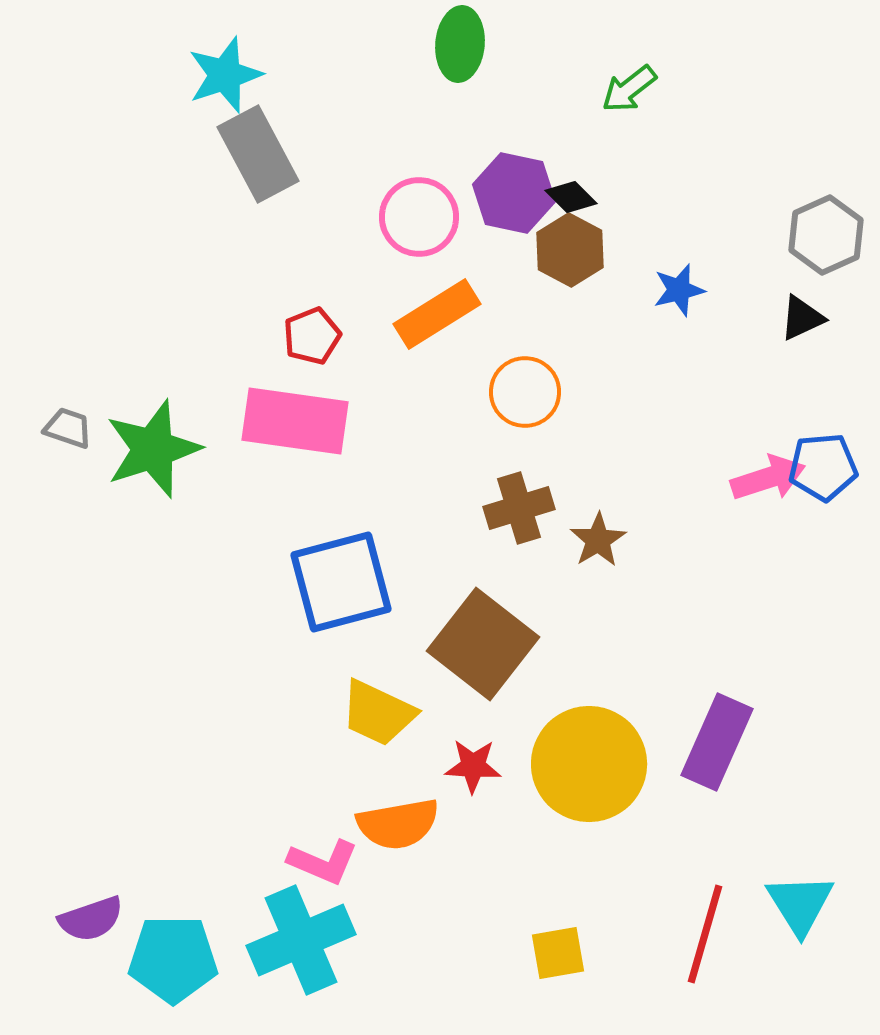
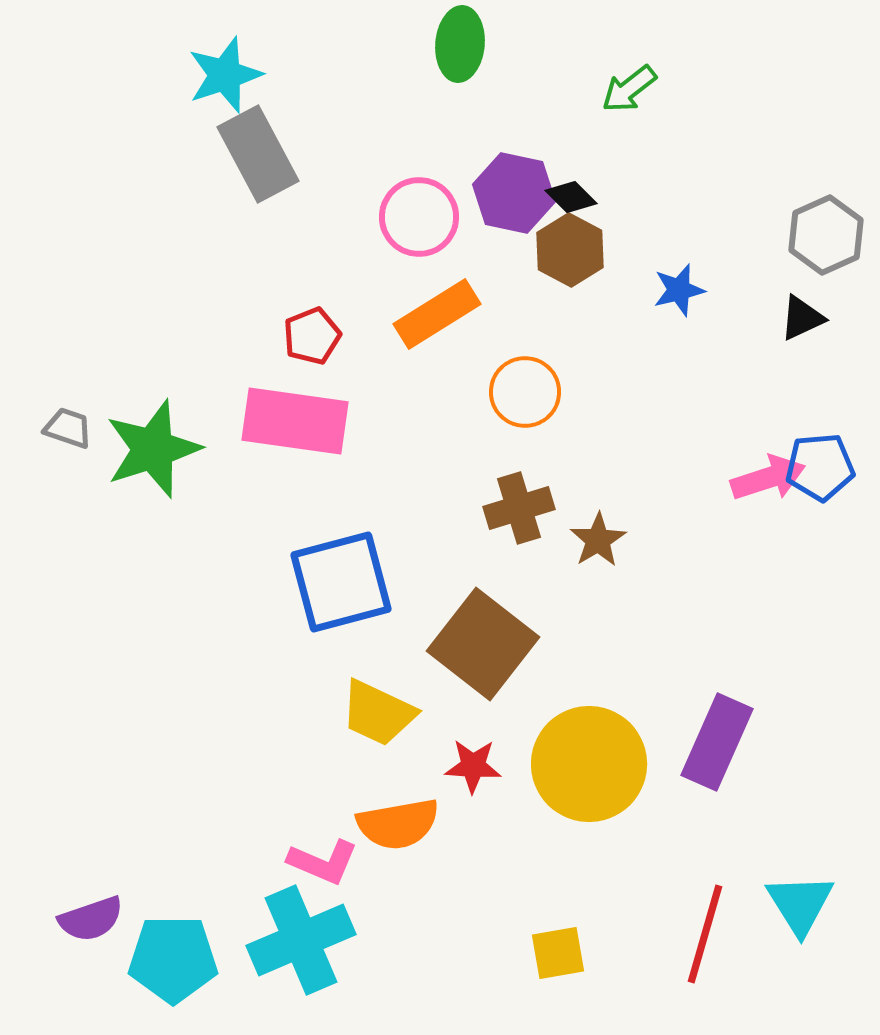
blue pentagon: moved 3 px left
